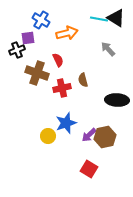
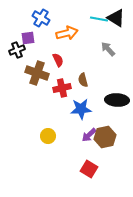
blue cross: moved 2 px up
blue star: moved 15 px right, 14 px up; rotated 15 degrees clockwise
